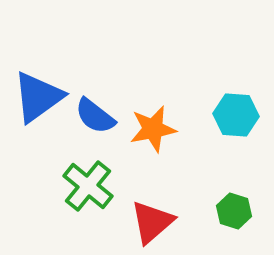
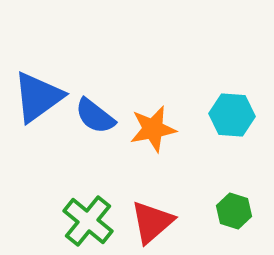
cyan hexagon: moved 4 px left
green cross: moved 35 px down
